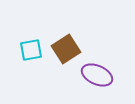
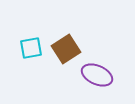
cyan square: moved 2 px up
